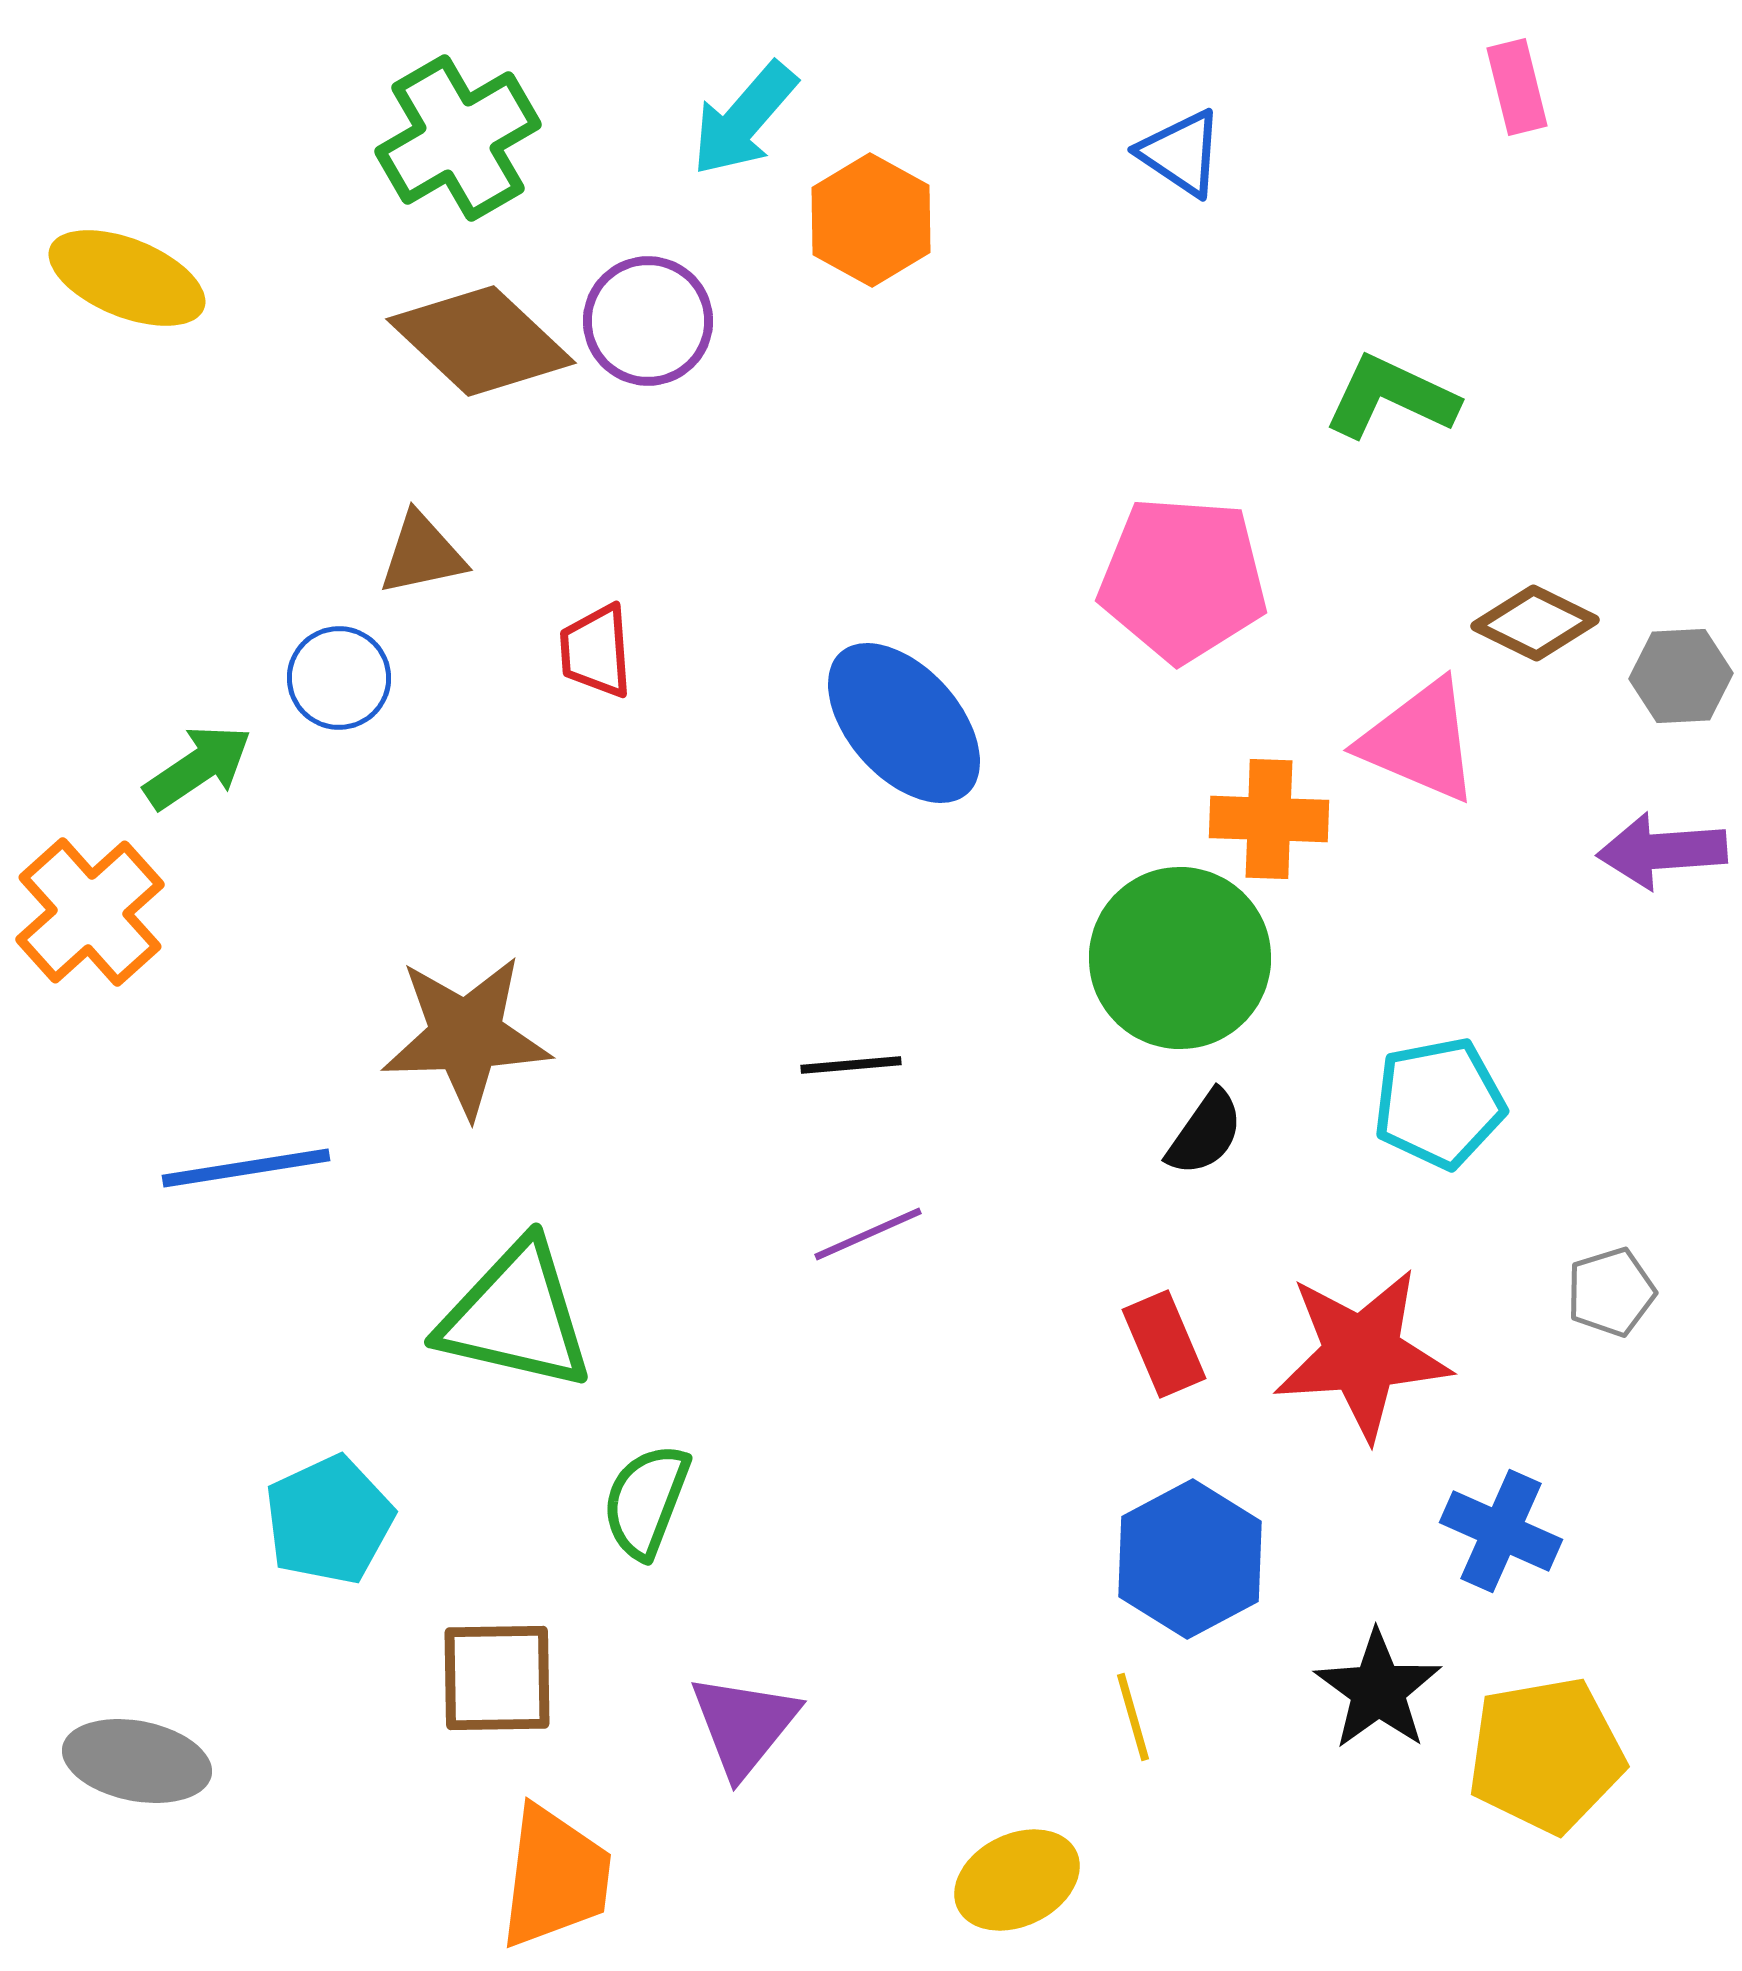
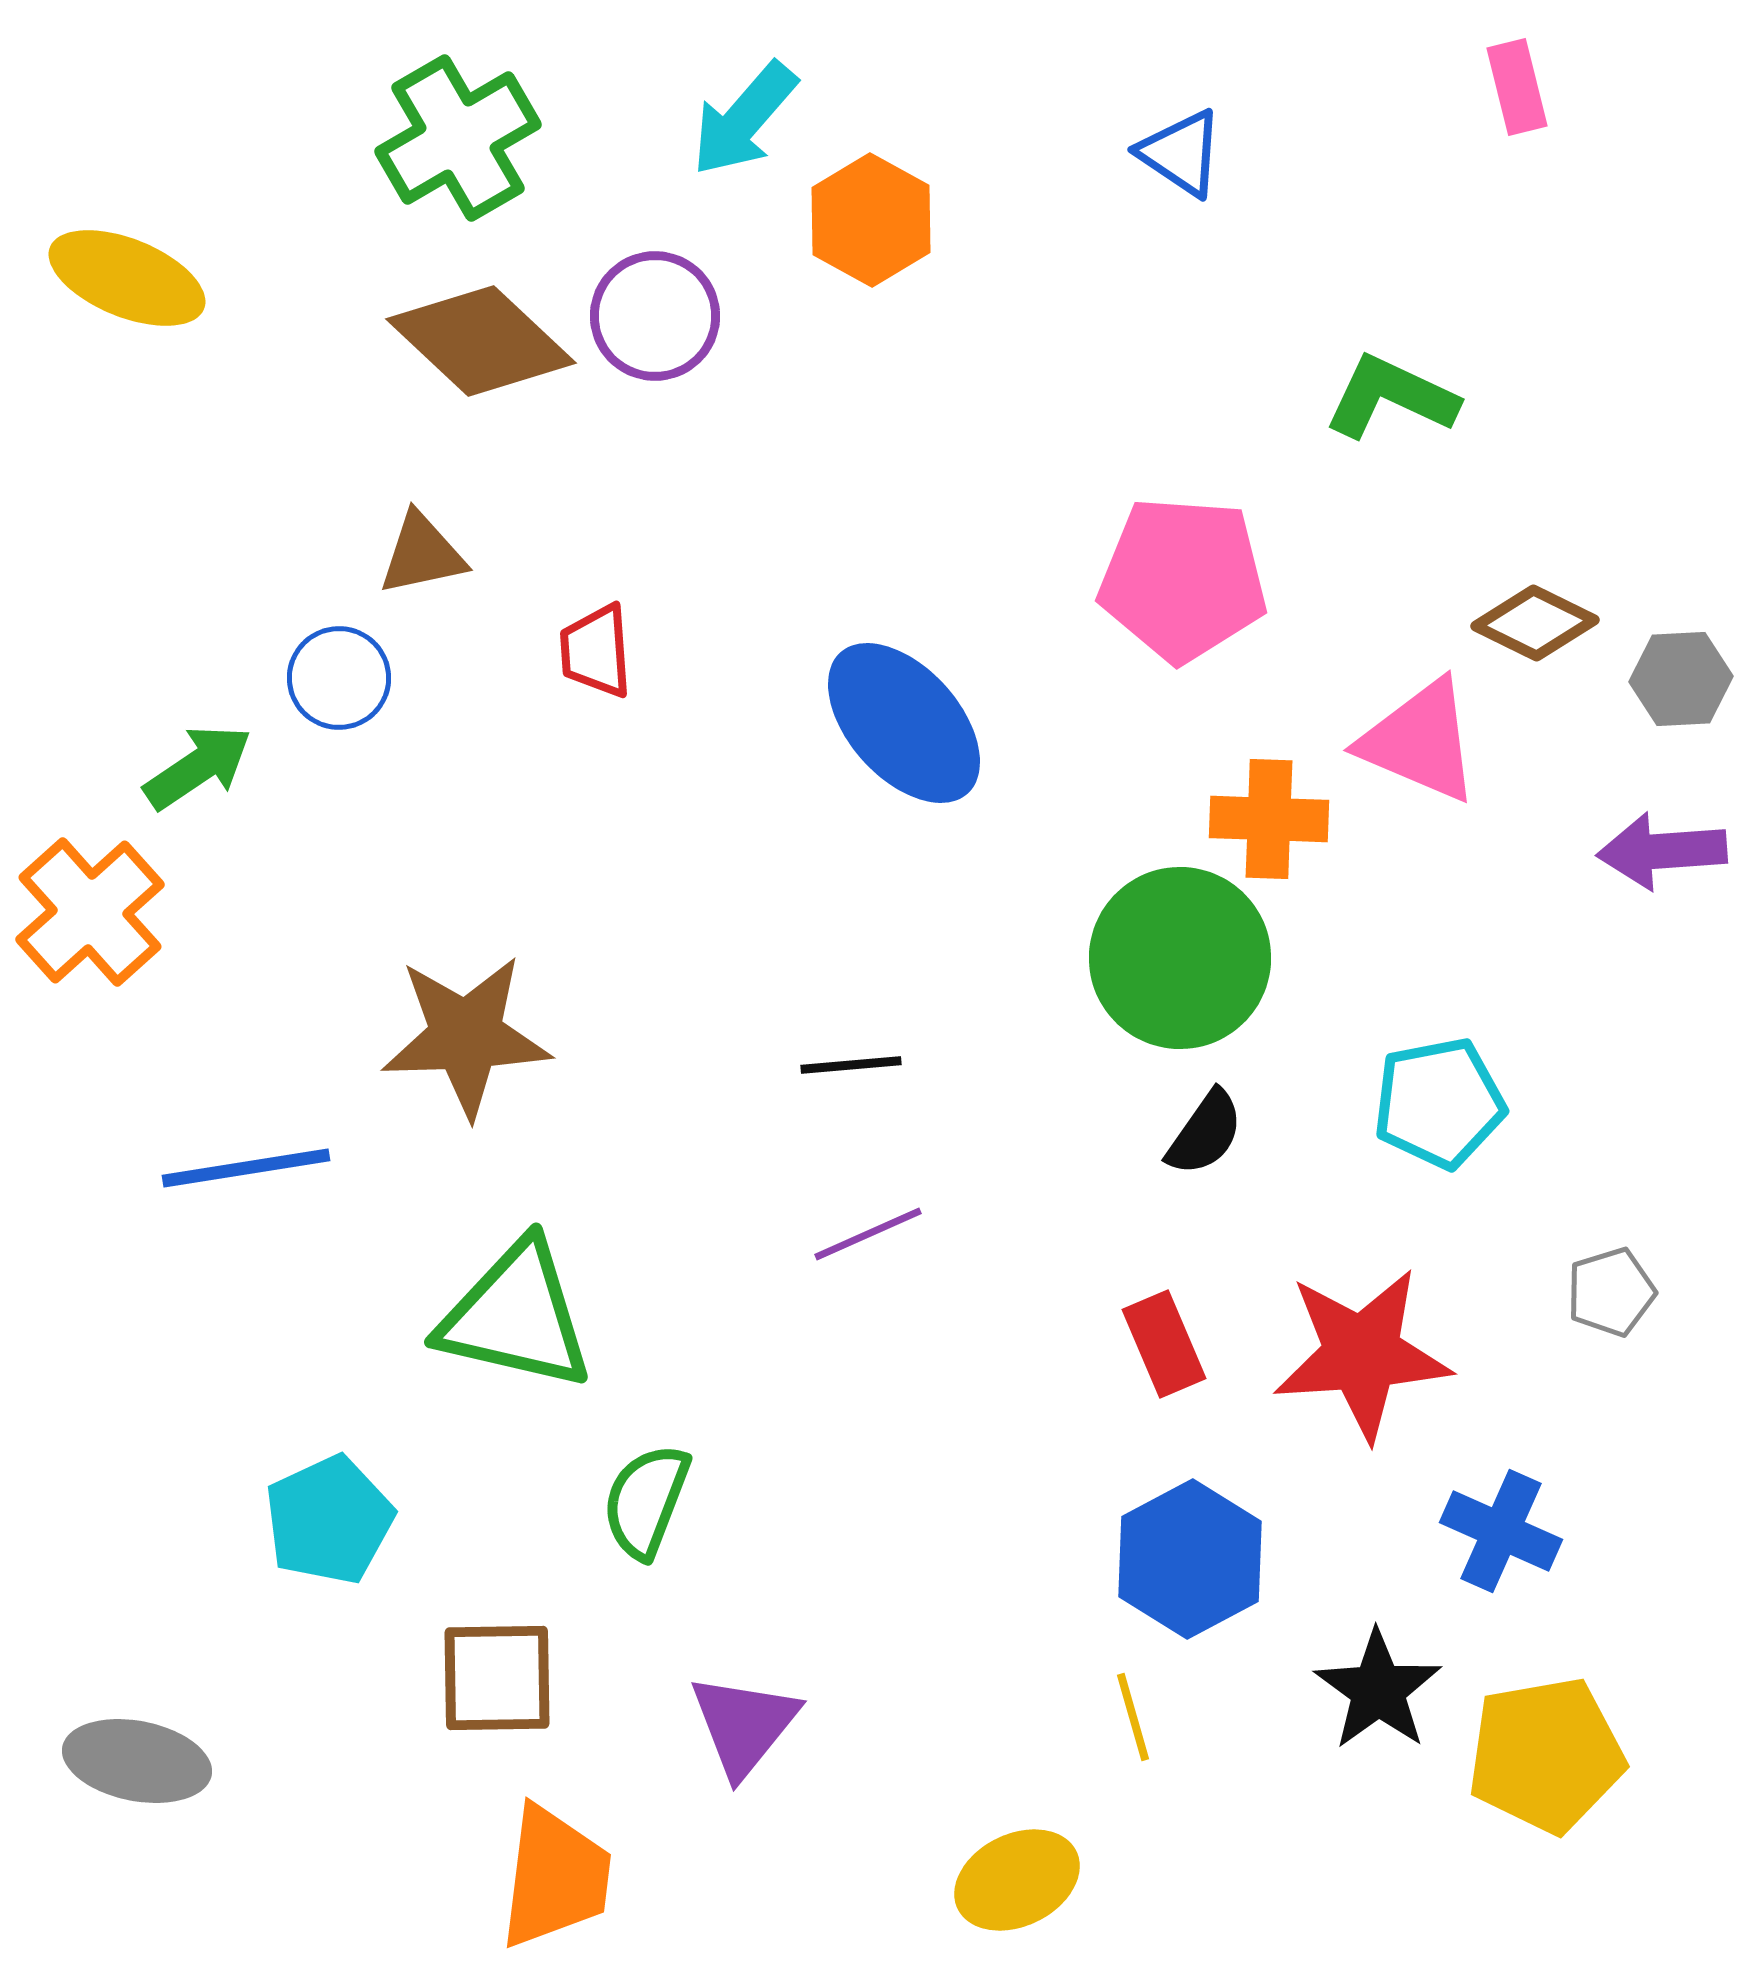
purple circle at (648, 321): moved 7 px right, 5 px up
gray hexagon at (1681, 676): moved 3 px down
